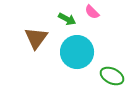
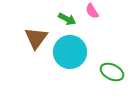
pink semicircle: moved 1 px up; rotated 14 degrees clockwise
cyan circle: moved 7 px left
green ellipse: moved 4 px up
